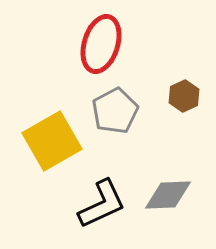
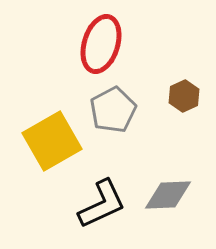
gray pentagon: moved 2 px left, 1 px up
